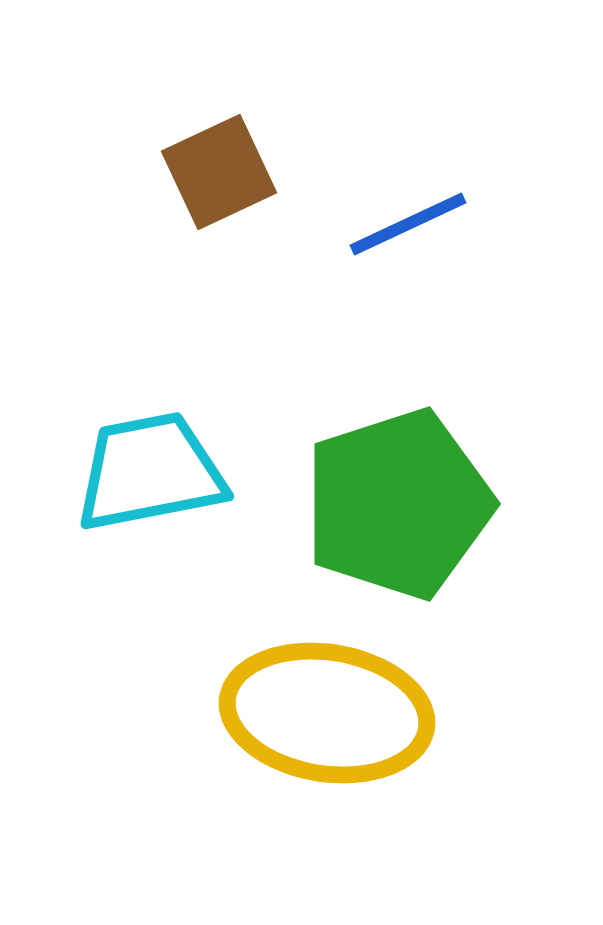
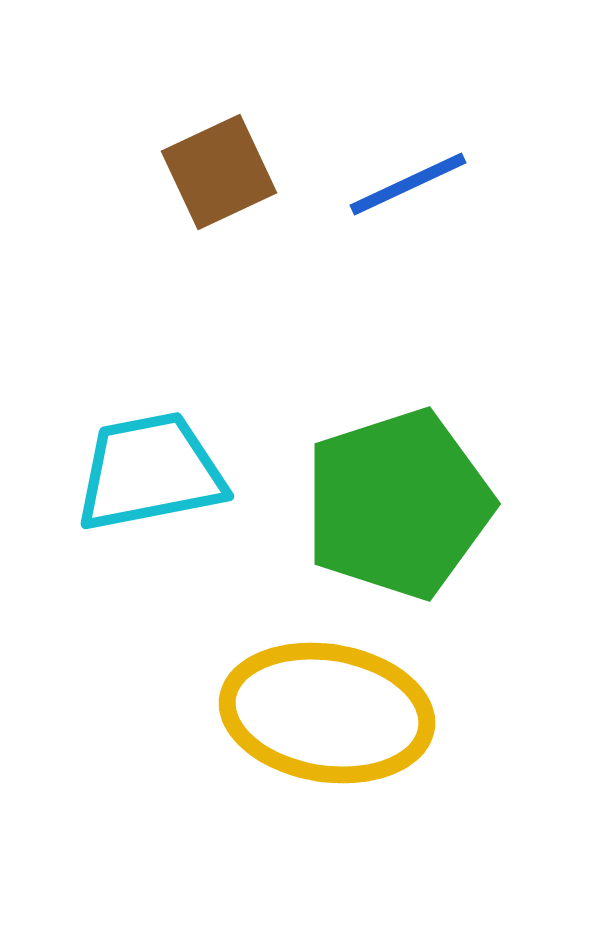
blue line: moved 40 px up
